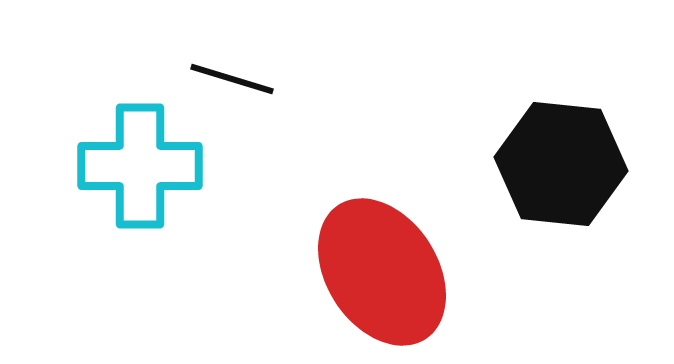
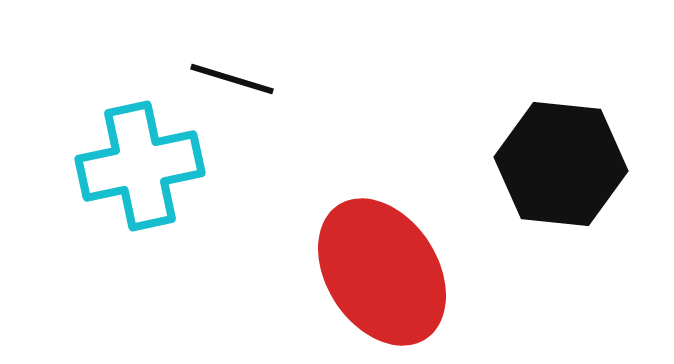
cyan cross: rotated 12 degrees counterclockwise
